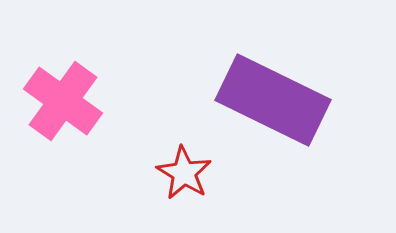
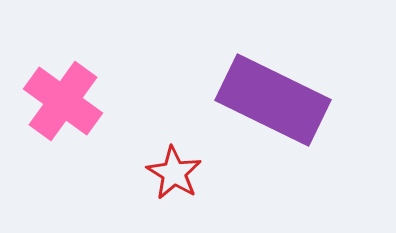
red star: moved 10 px left
